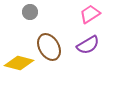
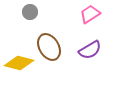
purple semicircle: moved 2 px right, 5 px down
